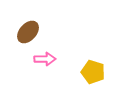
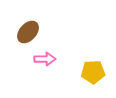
yellow pentagon: rotated 20 degrees counterclockwise
